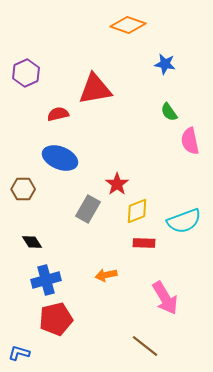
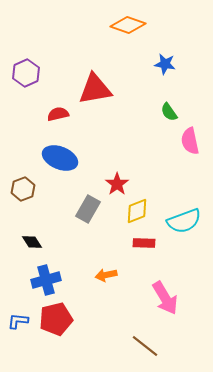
brown hexagon: rotated 20 degrees counterclockwise
blue L-shape: moved 1 px left, 32 px up; rotated 10 degrees counterclockwise
